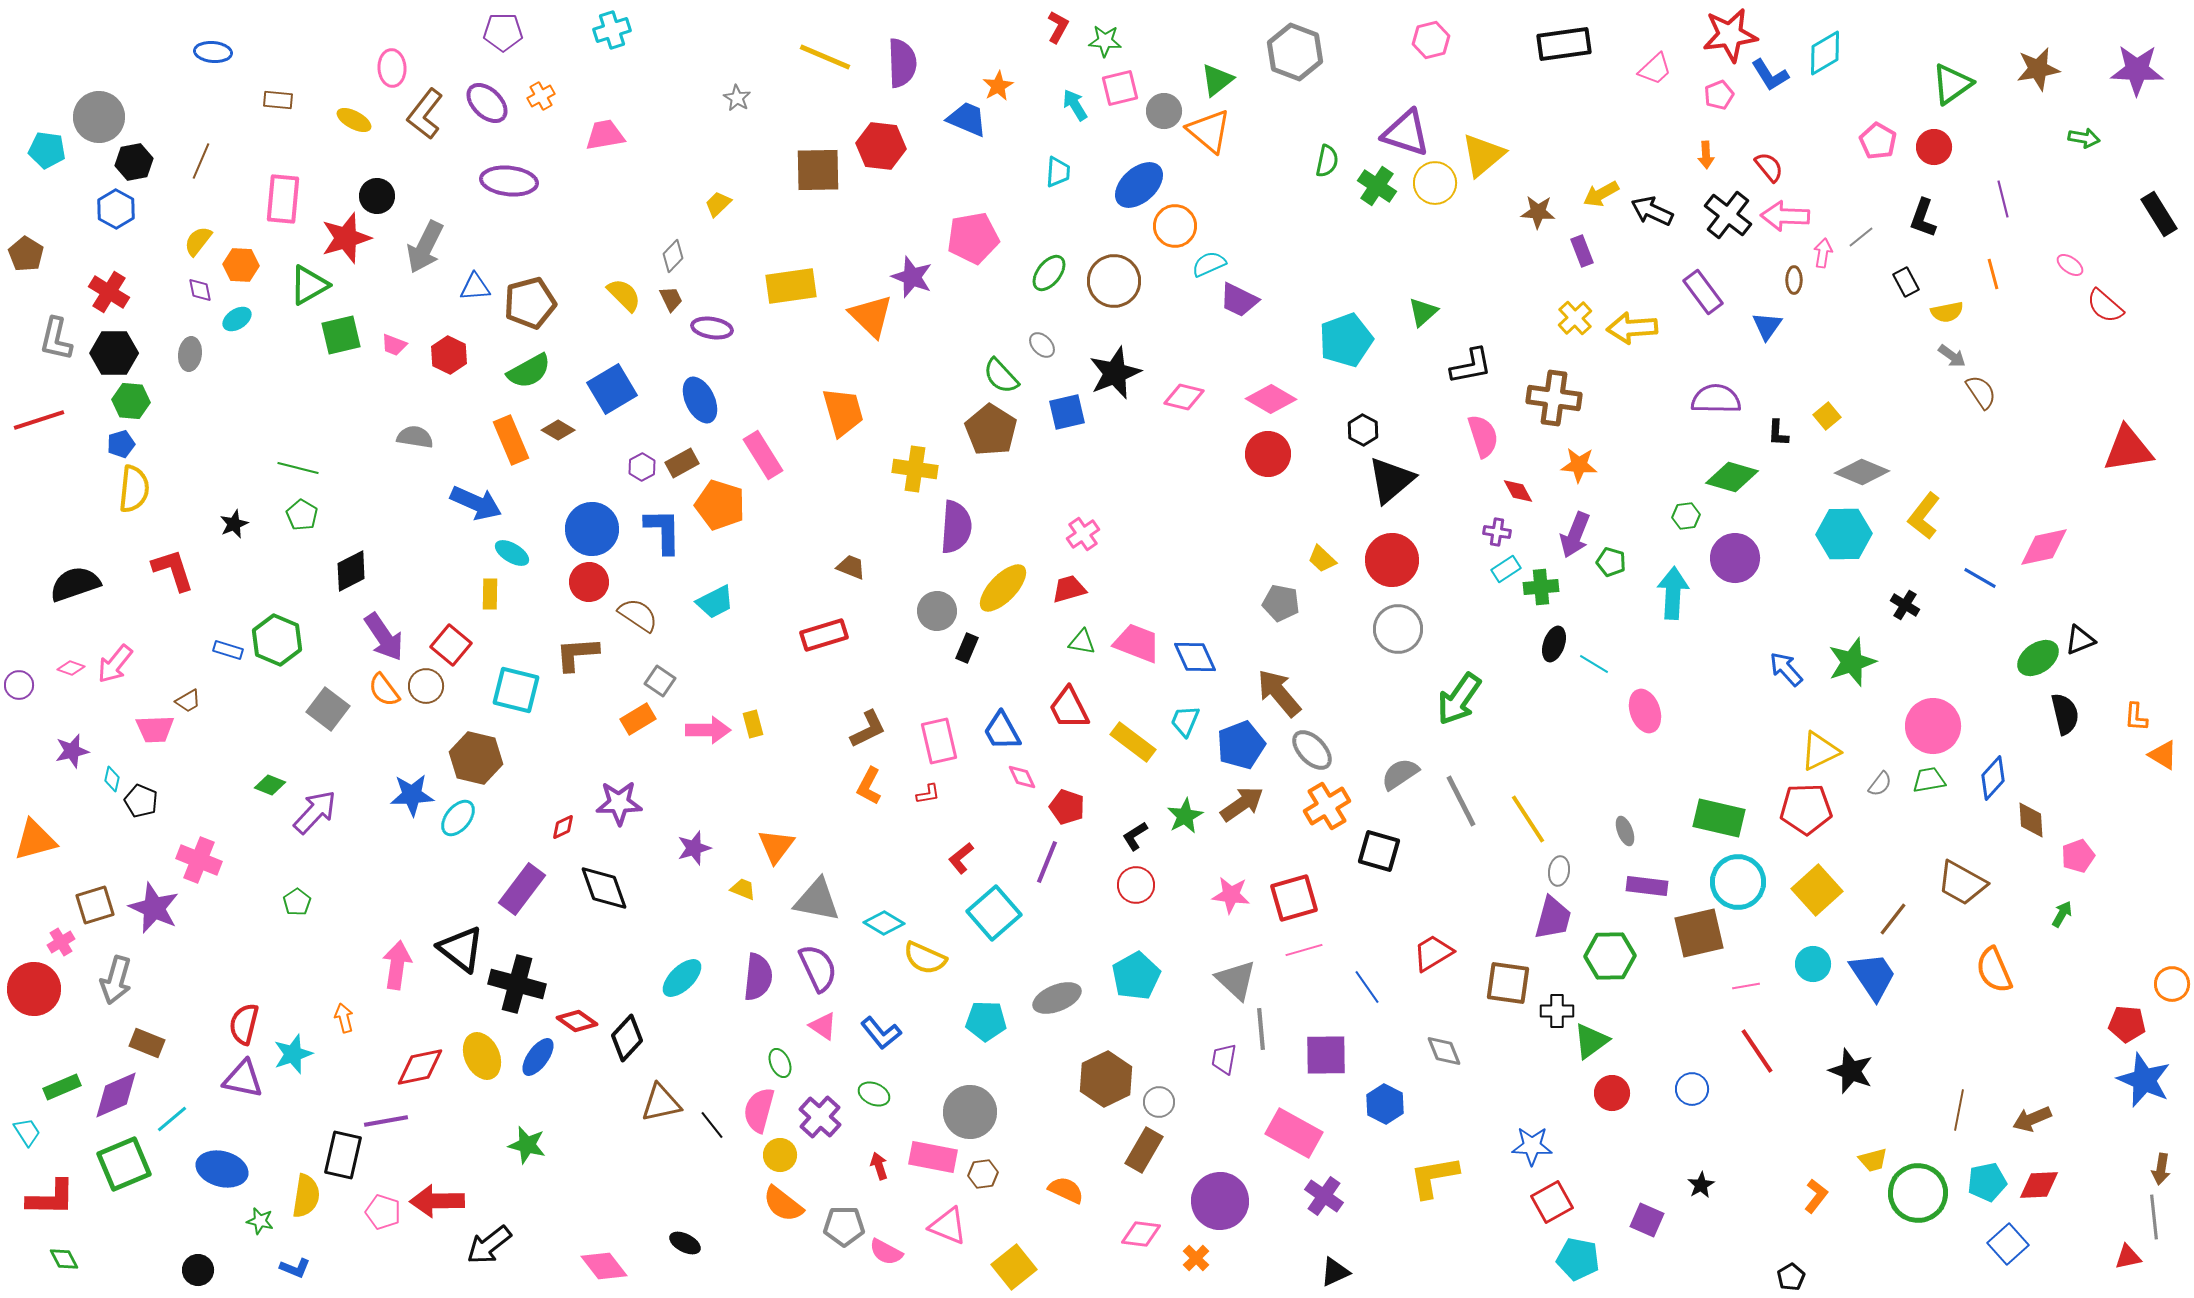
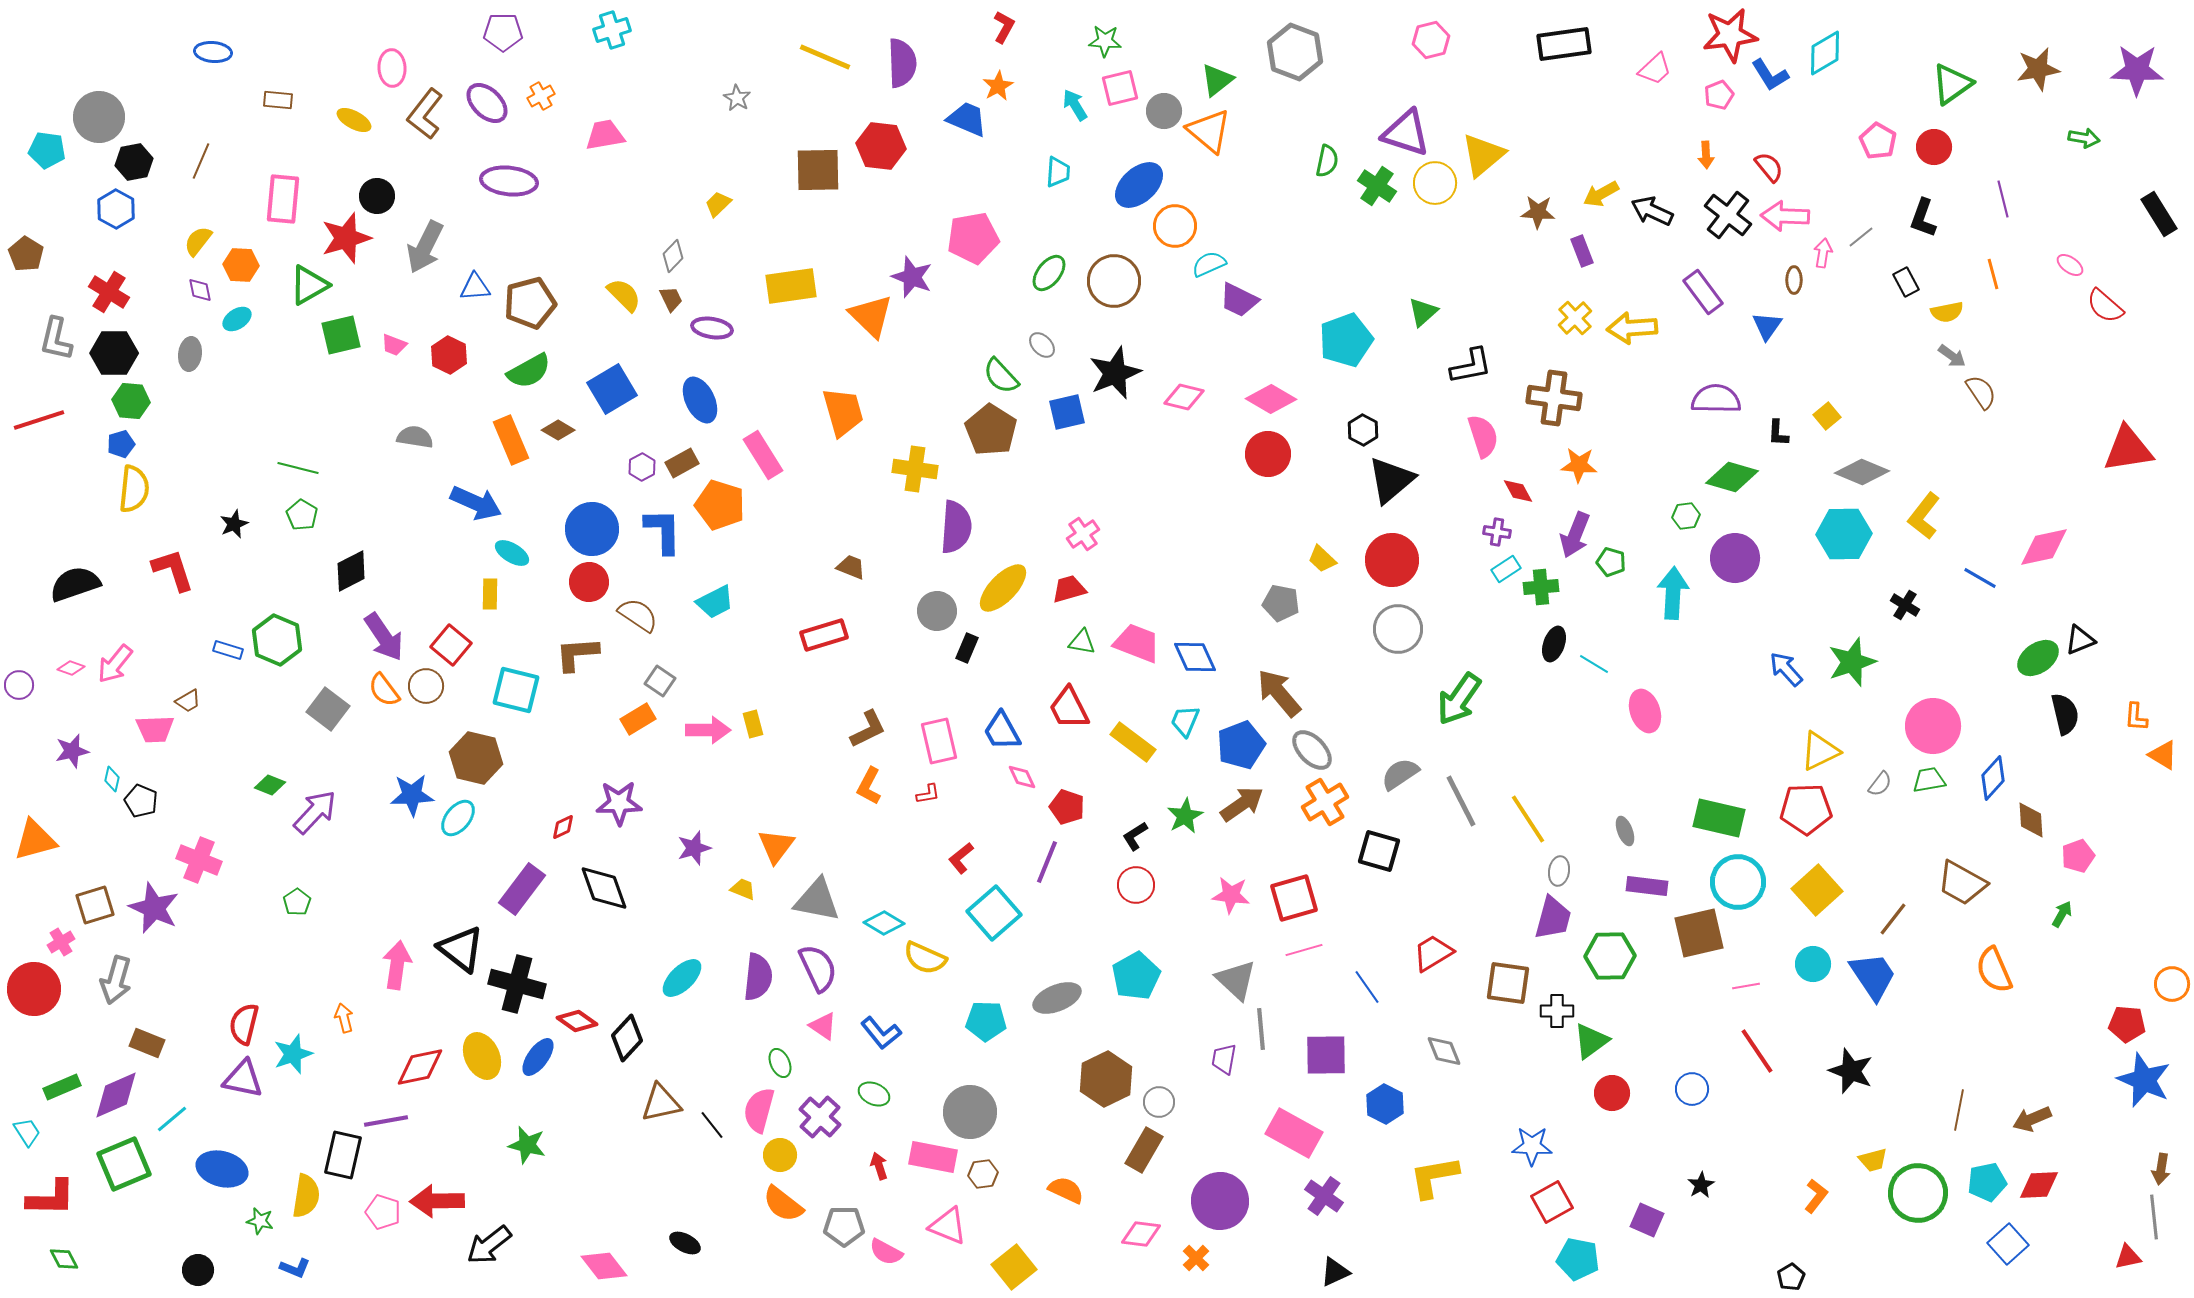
red L-shape at (1058, 27): moved 54 px left
orange cross at (1327, 806): moved 2 px left, 4 px up
